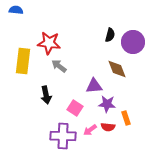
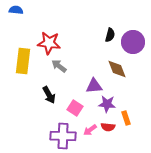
black arrow: moved 3 px right; rotated 18 degrees counterclockwise
